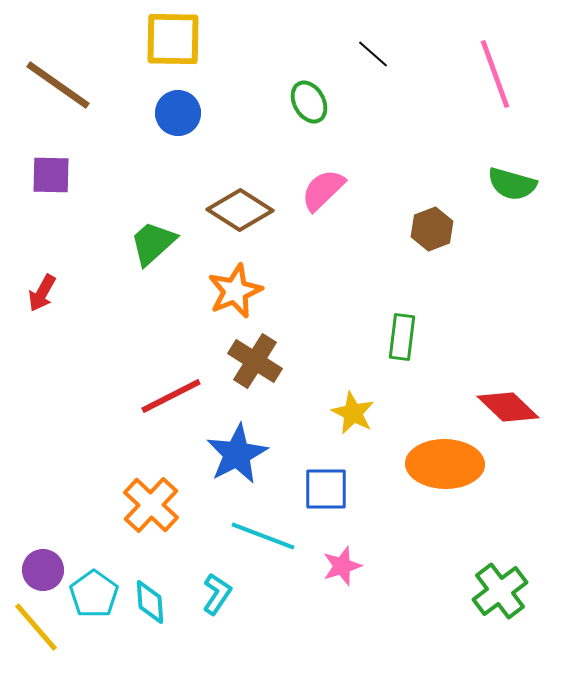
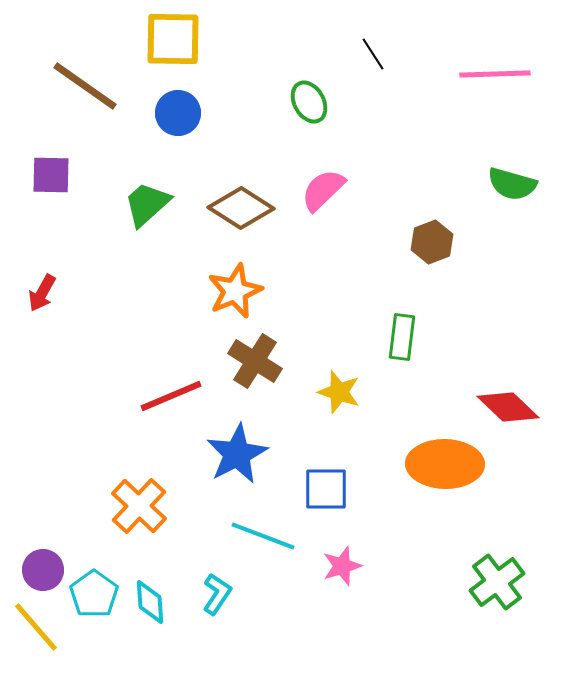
black line: rotated 16 degrees clockwise
pink line: rotated 72 degrees counterclockwise
brown line: moved 27 px right, 1 px down
brown diamond: moved 1 px right, 2 px up
brown hexagon: moved 13 px down
green trapezoid: moved 6 px left, 39 px up
red line: rotated 4 degrees clockwise
yellow star: moved 14 px left, 21 px up; rotated 9 degrees counterclockwise
orange cross: moved 12 px left, 1 px down
green cross: moved 3 px left, 9 px up
